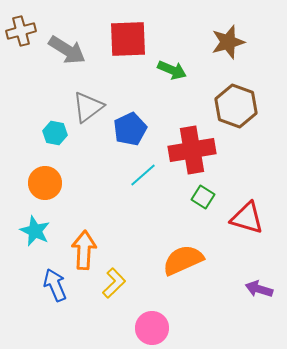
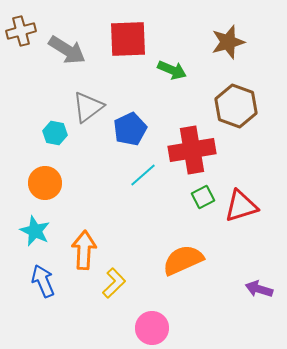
green square: rotated 30 degrees clockwise
red triangle: moved 6 px left, 12 px up; rotated 33 degrees counterclockwise
blue arrow: moved 12 px left, 4 px up
